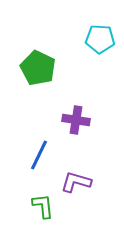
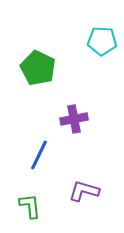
cyan pentagon: moved 2 px right, 2 px down
purple cross: moved 2 px left, 1 px up; rotated 20 degrees counterclockwise
purple L-shape: moved 8 px right, 9 px down
green L-shape: moved 13 px left
